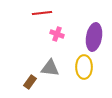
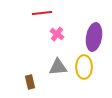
pink cross: rotated 16 degrees clockwise
gray triangle: moved 8 px right, 1 px up; rotated 12 degrees counterclockwise
brown rectangle: rotated 48 degrees counterclockwise
